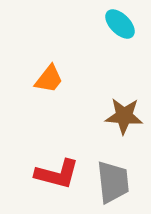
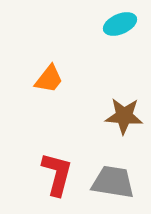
cyan ellipse: rotated 68 degrees counterclockwise
red L-shape: rotated 90 degrees counterclockwise
gray trapezoid: rotated 75 degrees counterclockwise
